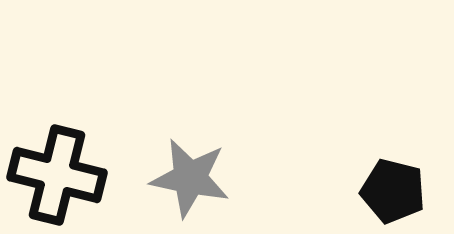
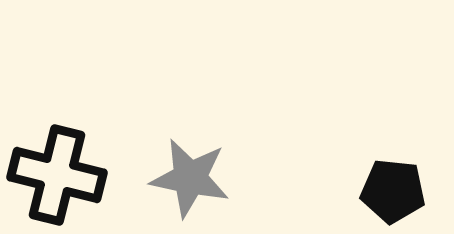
black pentagon: rotated 8 degrees counterclockwise
